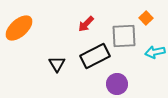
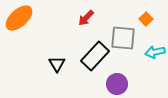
orange square: moved 1 px down
red arrow: moved 6 px up
orange ellipse: moved 10 px up
gray square: moved 1 px left, 2 px down; rotated 8 degrees clockwise
black rectangle: rotated 20 degrees counterclockwise
